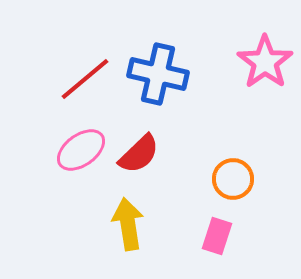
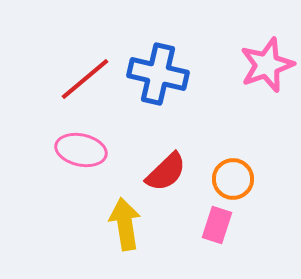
pink star: moved 2 px right, 3 px down; rotated 16 degrees clockwise
pink ellipse: rotated 48 degrees clockwise
red semicircle: moved 27 px right, 18 px down
yellow arrow: moved 3 px left
pink rectangle: moved 11 px up
